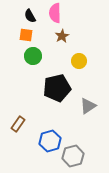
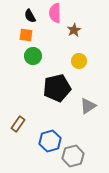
brown star: moved 12 px right, 6 px up
